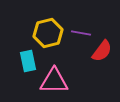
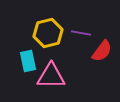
pink triangle: moved 3 px left, 5 px up
